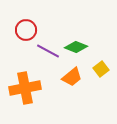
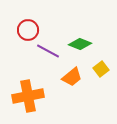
red circle: moved 2 px right
green diamond: moved 4 px right, 3 px up
orange cross: moved 3 px right, 8 px down
